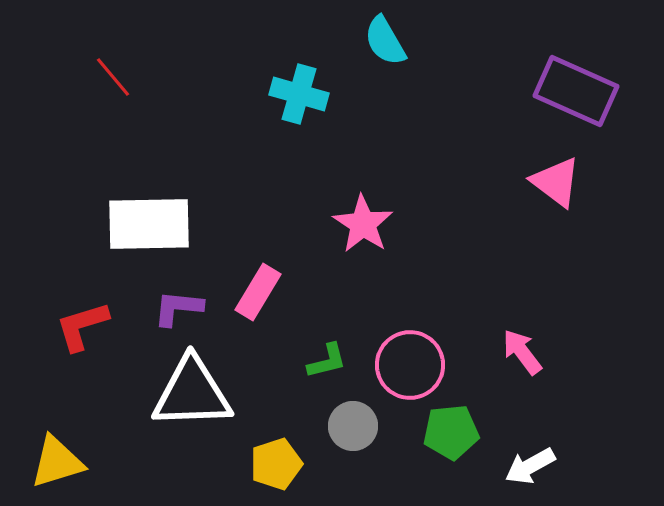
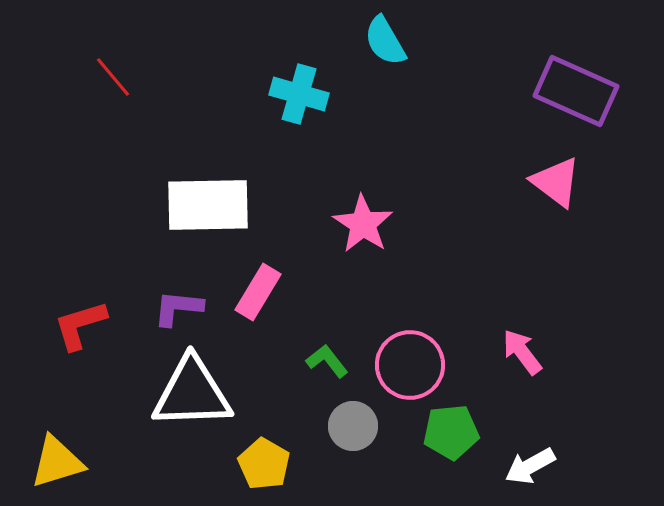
white rectangle: moved 59 px right, 19 px up
red L-shape: moved 2 px left, 1 px up
green L-shape: rotated 114 degrees counterclockwise
yellow pentagon: moved 12 px left; rotated 24 degrees counterclockwise
